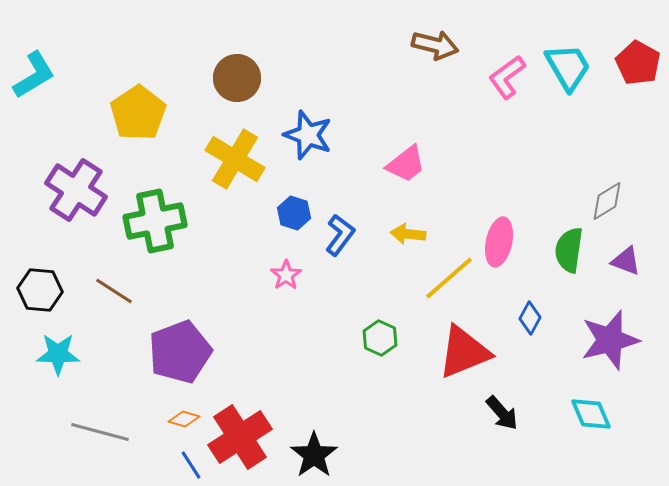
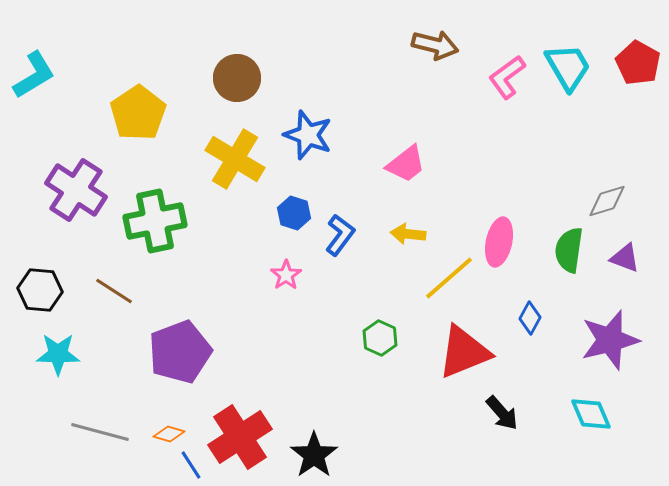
gray diamond: rotated 15 degrees clockwise
purple triangle: moved 1 px left, 3 px up
orange diamond: moved 15 px left, 15 px down
